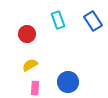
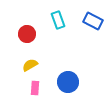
blue rectangle: rotated 30 degrees counterclockwise
